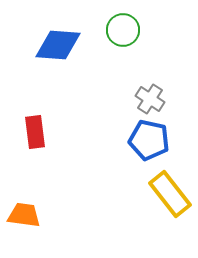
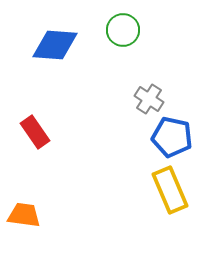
blue diamond: moved 3 px left
gray cross: moved 1 px left
red rectangle: rotated 28 degrees counterclockwise
blue pentagon: moved 23 px right, 3 px up
yellow rectangle: moved 4 px up; rotated 15 degrees clockwise
